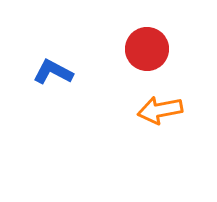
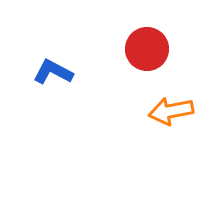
orange arrow: moved 11 px right, 1 px down
